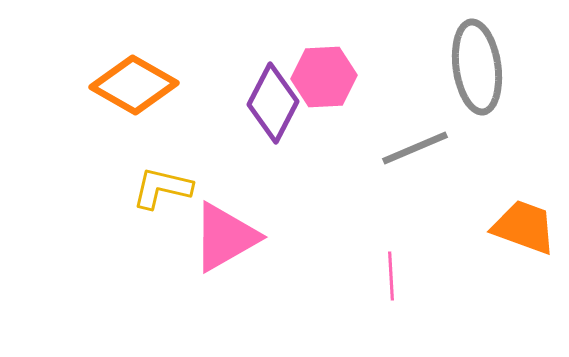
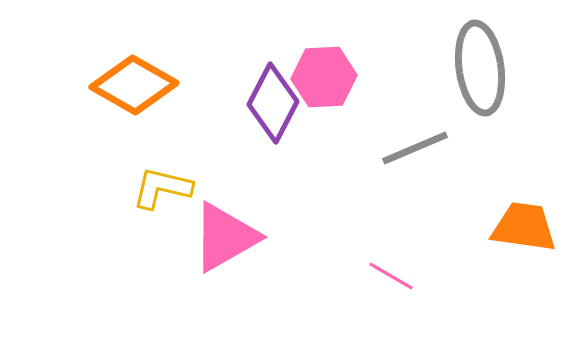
gray ellipse: moved 3 px right, 1 px down
orange trapezoid: rotated 12 degrees counterclockwise
pink line: rotated 57 degrees counterclockwise
